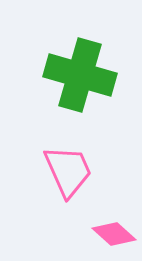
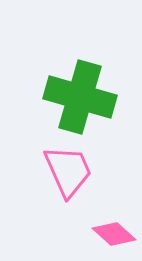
green cross: moved 22 px down
